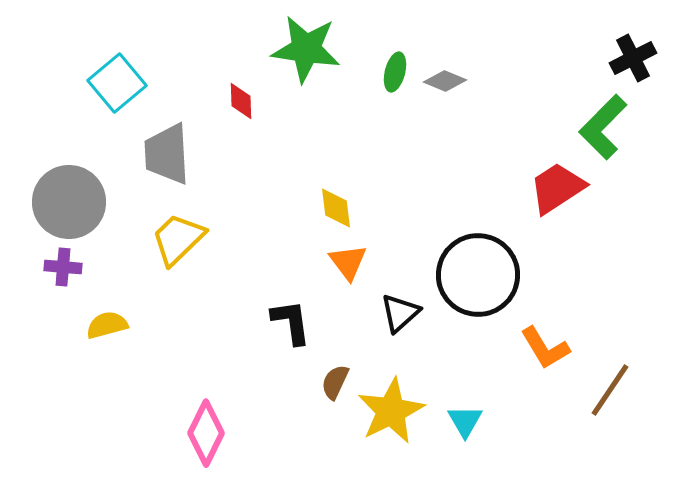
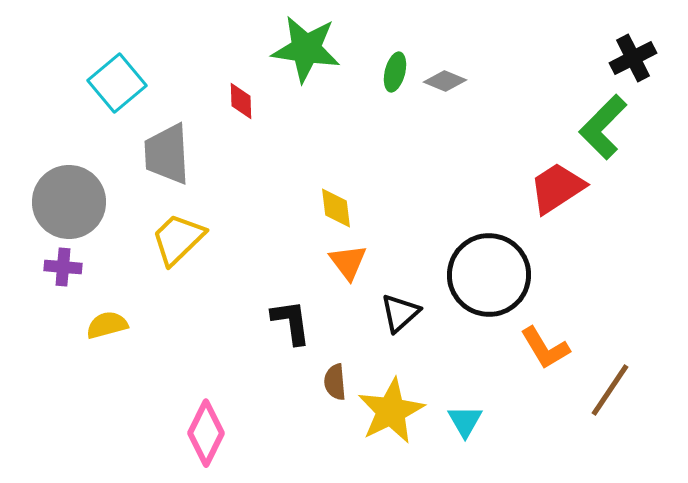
black circle: moved 11 px right
brown semicircle: rotated 30 degrees counterclockwise
